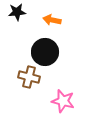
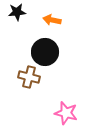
pink star: moved 3 px right, 12 px down
